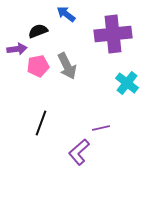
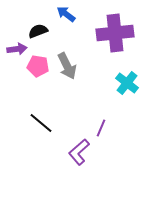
purple cross: moved 2 px right, 1 px up
pink pentagon: rotated 20 degrees clockwise
black line: rotated 70 degrees counterclockwise
purple line: rotated 54 degrees counterclockwise
